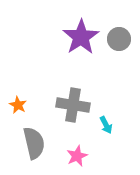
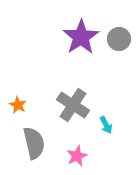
gray cross: rotated 24 degrees clockwise
